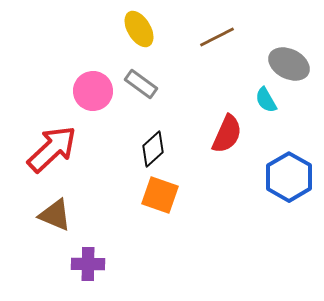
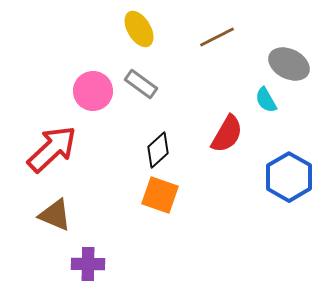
red semicircle: rotated 6 degrees clockwise
black diamond: moved 5 px right, 1 px down
